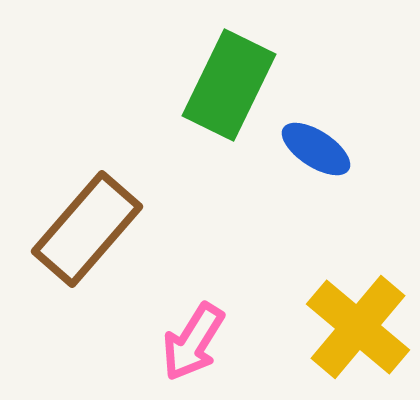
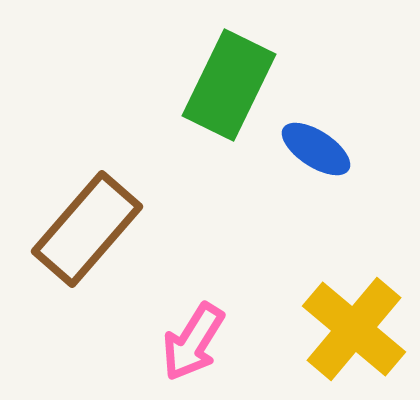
yellow cross: moved 4 px left, 2 px down
